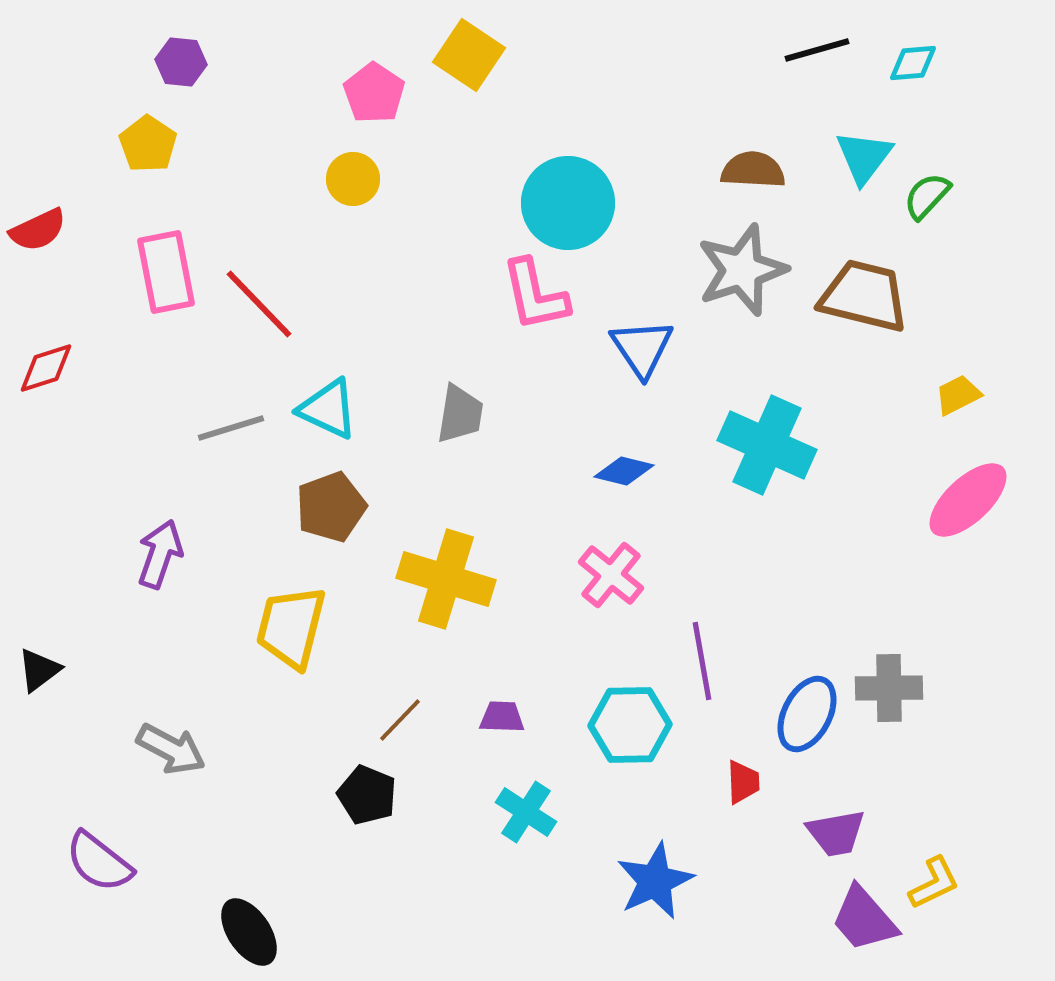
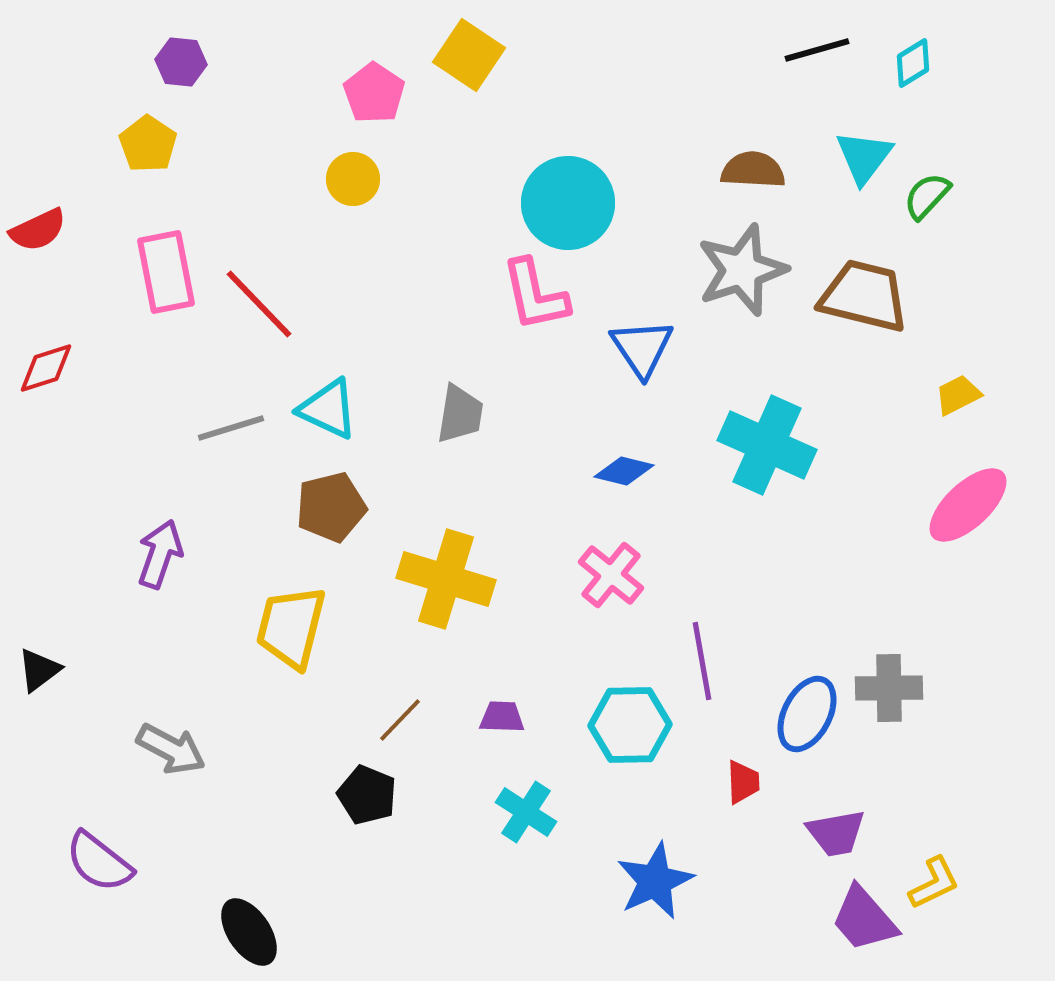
cyan diamond at (913, 63): rotated 27 degrees counterclockwise
pink ellipse at (968, 500): moved 5 px down
brown pentagon at (331, 507): rotated 6 degrees clockwise
